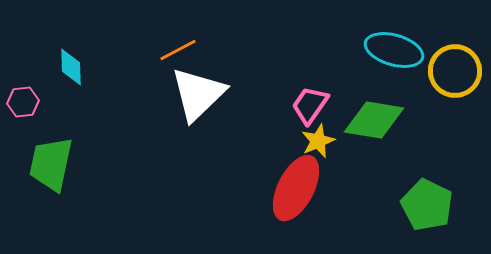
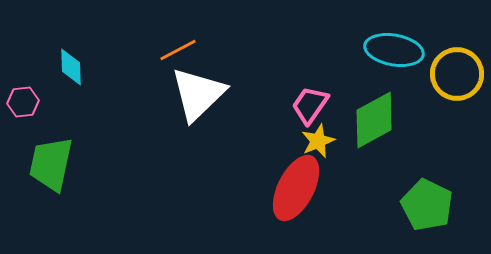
cyan ellipse: rotated 6 degrees counterclockwise
yellow circle: moved 2 px right, 3 px down
green diamond: rotated 38 degrees counterclockwise
